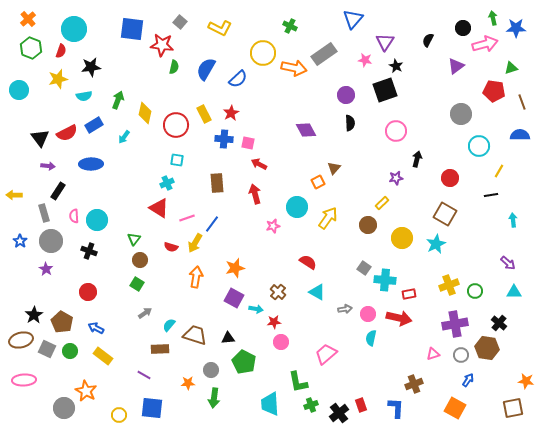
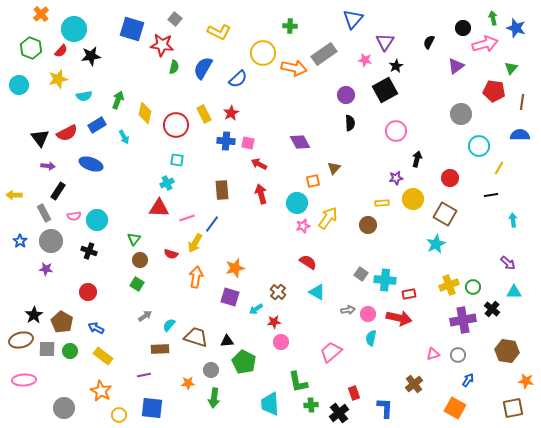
orange cross at (28, 19): moved 13 px right, 5 px up
gray square at (180, 22): moved 5 px left, 3 px up
green cross at (290, 26): rotated 24 degrees counterclockwise
yellow L-shape at (220, 28): moved 1 px left, 4 px down
blue star at (516, 28): rotated 18 degrees clockwise
blue square at (132, 29): rotated 10 degrees clockwise
black semicircle at (428, 40): moved 1 px right, 2 px down
red semicircle at (61, 51): rotated 24 degrees clockwise
black star at (396, 66): rotated 16 degrees clockwise
black star at (91, 67): moved 11 px up
green triangle at (511, 68): rotated 32 degrees counterclockwise
blue semicircle at (206, 69): moved 3 px left, 1 px up
cyan circle at (19, 90): moved 5 px up
black square at (385, 90): rotated 10 degrees counterclockwise
brown line at (522, 102): rotated 28 degrees clockwise
blue rectangle at (94, 125): moved 3 px right
purple diamond at (306, 130): moved 6 px left, 12 px down
cyan arrow at (124, 137): rotated 64 degrees counterclockwise
blue cross at (224, 139): moved 2 px right, 2 px down
blue ellipse at (91, 164): rotated 20 degrees clockwise
yellow line at (499, 171): moved 3 px up
orange square at (318, 182): moved 5 px left, 1 px up; rotated 16 degrees clockwise
brown rectangle at (217, 183): moved 5 px right, 7 px down
red arrow at (255, 194): moved 6 px right
yellow rectangle at (382, 203): rotated 40 degrees clockwise
cyan circle at (297, 207): moved 4 px up
red triangle at (159, 208): rotated 30 degrees counterclockwise
gray rectangle at (44, 213): rotated 12 degrees counterclockwise
pink semicircle at (74, 216): rotated 96 degrees counterclockwise
pink star at (273, 226): moved 30 px right
yellow circle at (402, 238): moved 11 px right, 39 px up
red semicircle at (171, 247): moved 7 px down
gray square at (364, 268): moved 3 px left, 6 px down
purple star at (46, 269): rotated 24 degrees counterclockwise
green circle at (475, 291): moved 2 px left, 4 px up
purple square at (234, 298): moved 4 px left, 1 px up; rotated 12 degrees counterclockwise
cyan arrow at (256, 309): rotated 136 degrees clockwise
gray arrow at (345, 309): moved 3 px right, 1 px down
gray arrow at (145, 313): moved 3 px down
black cross at (499, 323): moved 7 px left, 14 px up
purple cross at (455, 324): moved 8 px right, 4 px up
brown trapezoid at (195, 335): moved 1 px right, 2 px down
black triangle at (228, 338): moved 1 px left, 3 px down
brown hexagon at (487, 348): moved 20 px right, 3 px down
gray square at (47, 349): rotated 24 degrees counterclockwise
pink trapezoid at (326, 354): moved 5 px right, 2 px up
gray circle at (461, 355): moved 3 px left
purple line at (144, 375): rotated 40 degrees counterclockwise
brown cross at (414, 384): rotated 18 degrees counterclockwise
orange star at (86, 391): moved 15 px right
green cross at (311, 405): rotated 16 degrees clockwise
red rectangle at (361, 405): moved 7 px left, 12 px up
blue L-shape at (396, 408): moved 11 px left
